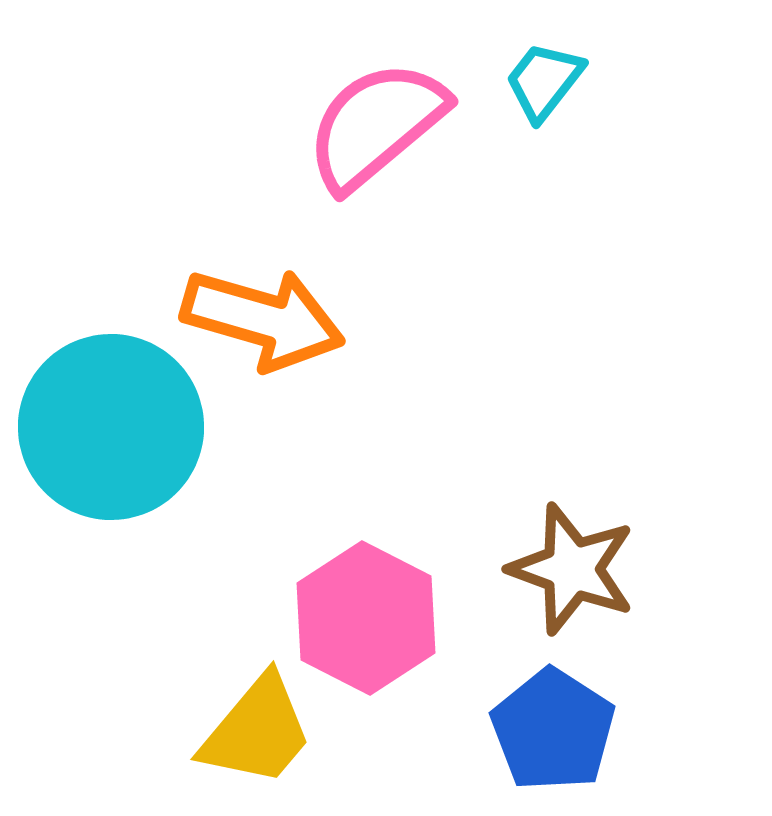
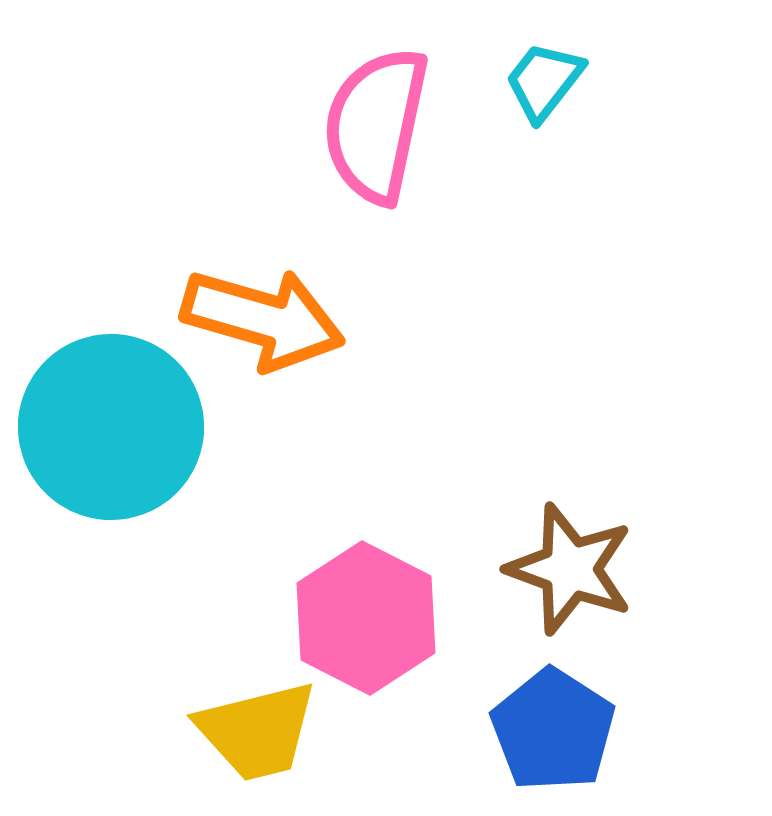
pink semicircle: rotated 38 degrees counterclockwise
brown star: moved 2 px left
yellow trapezoid: rotated 36 degrees clockwise
